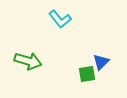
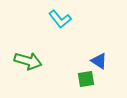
blue triangle: moved 2 px left, 1 px up; rotated 42 degrees counterclockwise
green square: moved 1 px left, 5 px down
